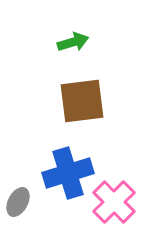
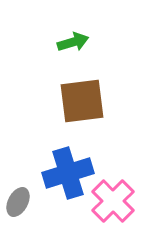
pink cross: moved 1 px left, 1 px up
